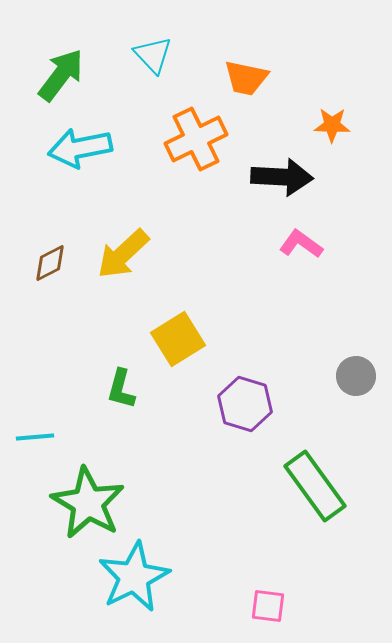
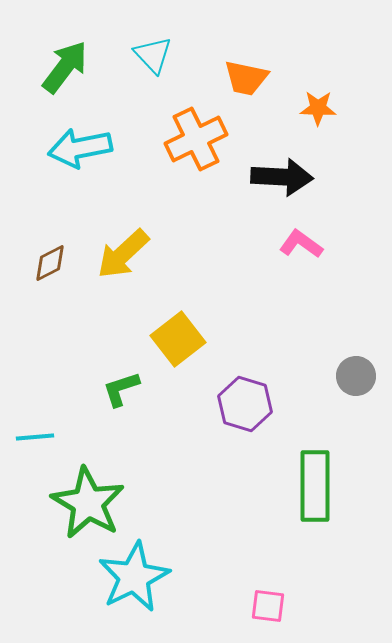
green arrow: moved 4 px right, 8 px up
orange star: moved 14 px left, 17 px up
yellow square: rotated 6 degrees counterclockwise
green L-shape: rotated 57 degrees clockwise
green rectangle: rotated 36 degrees clockwise
